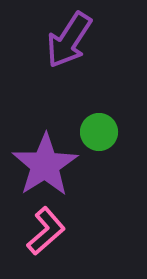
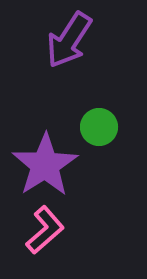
green circle: moved 5 px up
pink L-shape: moved 1 px left, 1 px up
